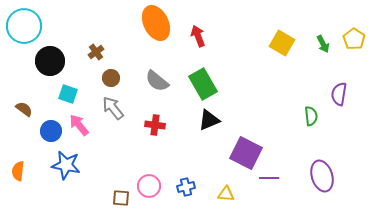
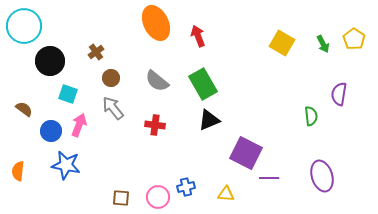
pink arrow: rotated 60 degrees clockwise
pink circle: moved 9 px right, 11 px down
